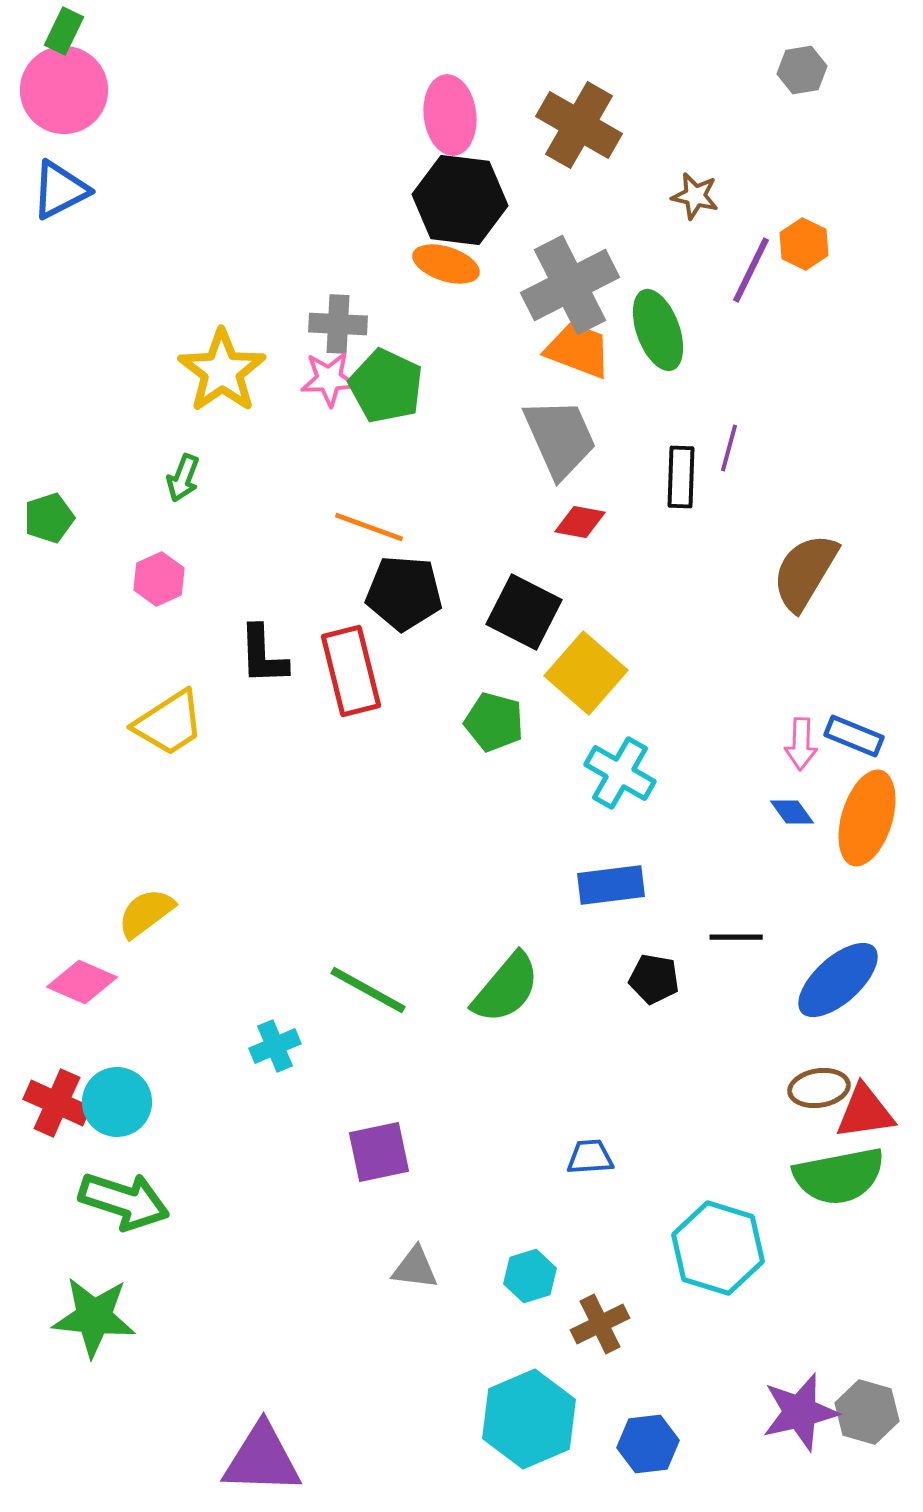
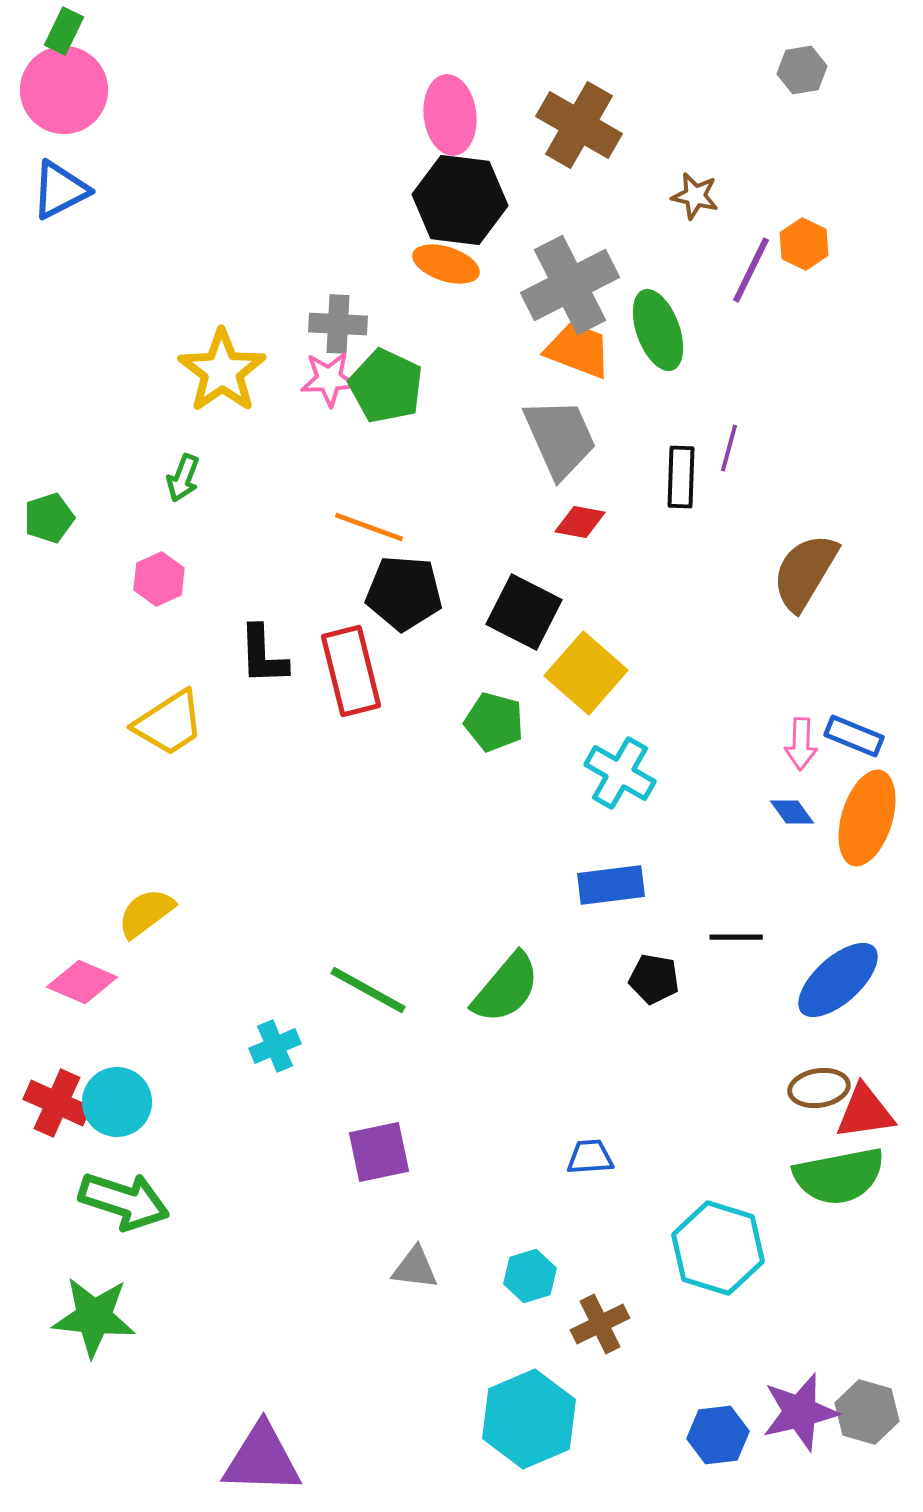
blue hexagon at (648, 1444): moved 70 px right, 9 px up
